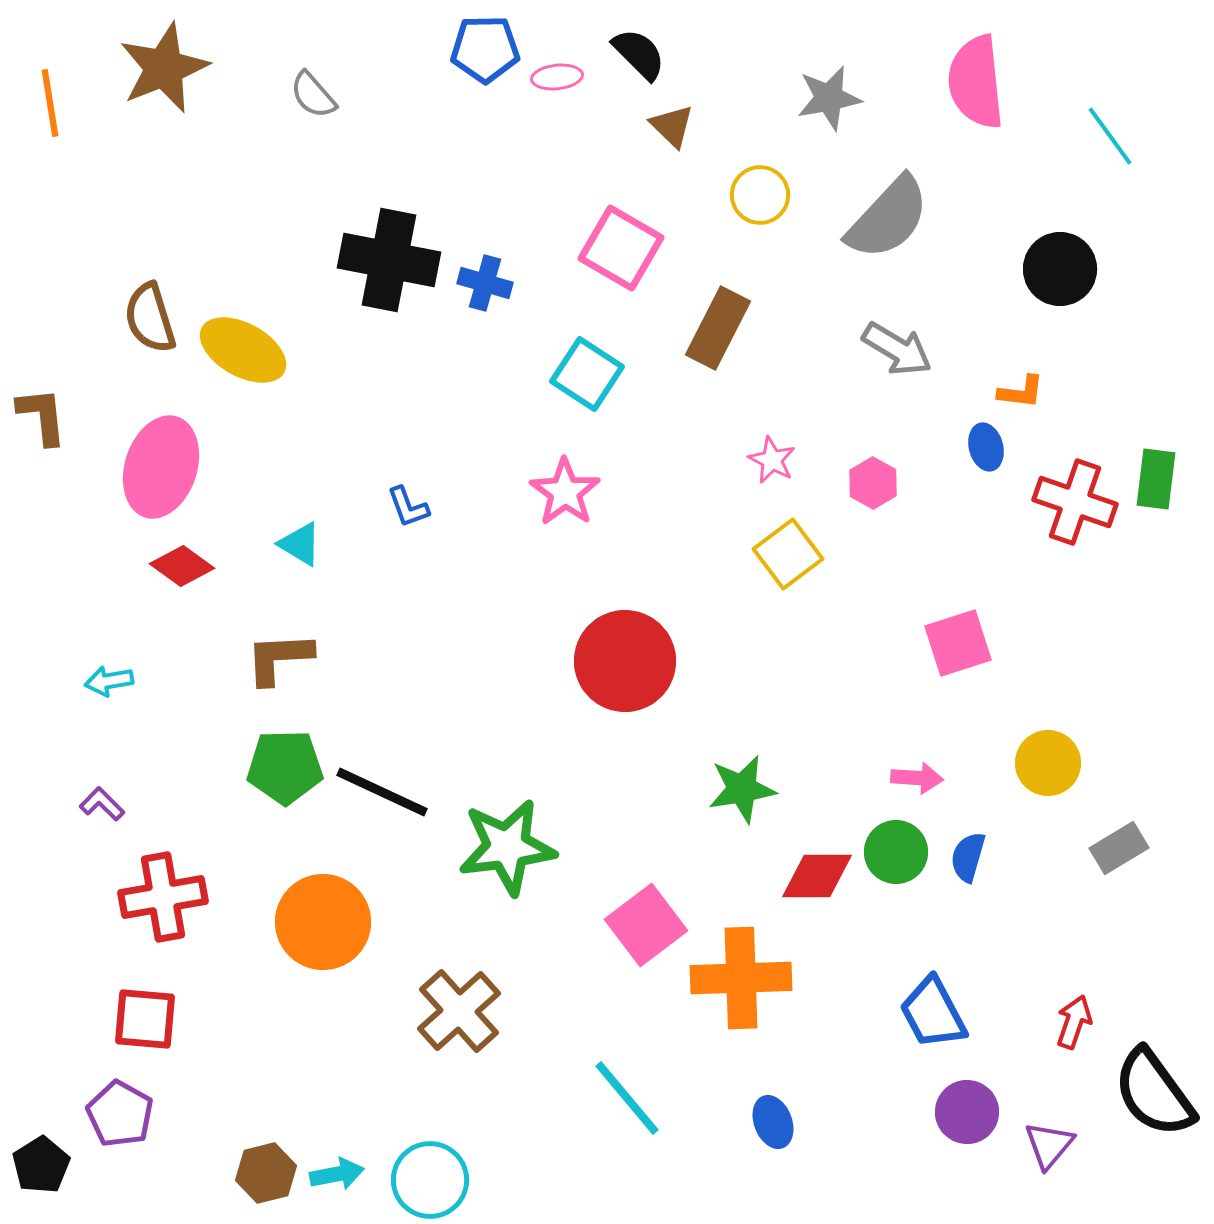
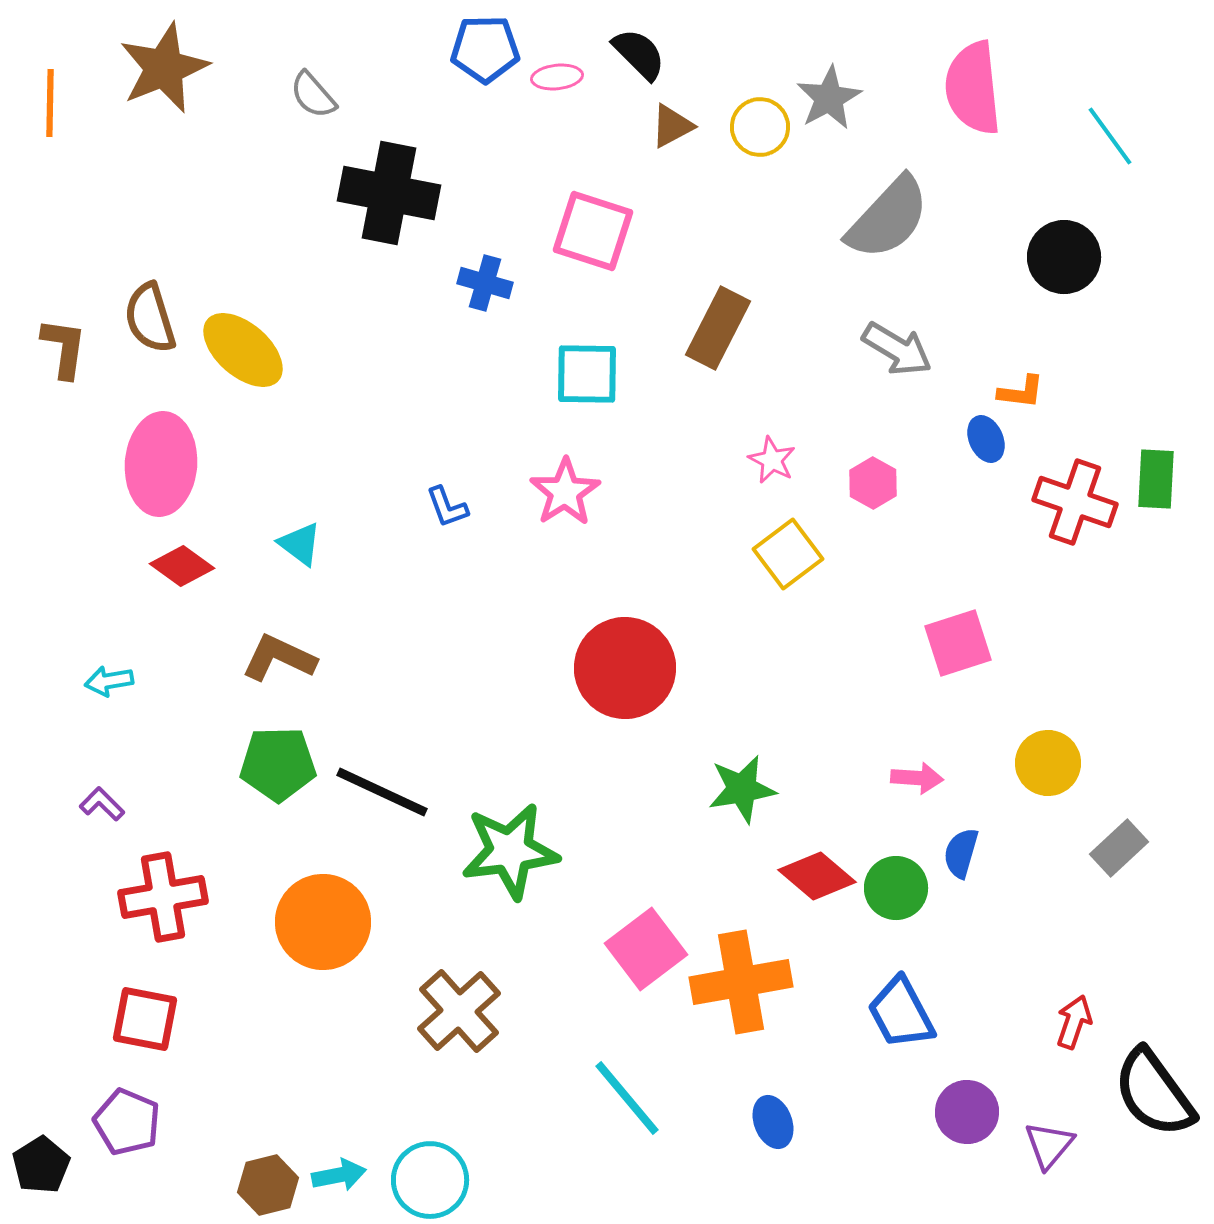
pink semicircle at (976, 82): moved 3 px left, 6 px down
gray star at (829, 98): rotated 18 degrees counterclockwise
orange line at (50, 103): rotated 10 degrees clockwise
brown triangle at (672, 126): rotated 48 degrees clockwise
yellow circle at (760, 195): moved 68 px up
pink square at (621, 248): moved 28 px left, 17 px up; rotated 12 degrees counterclockwise
black cross at (389, 260): moved 67 px up
black circle at (1060, 269): moved 4 px right, 12 px up
yellow ellipse at (243, 350): rotated 12 degrees clockwise
cyan square at (587, 374): rotated 32 degrees counterclockwise
brown L-shape at (42, 416): moved 22 px right, 68 px up; rotated 14 degrees clockwise
blue ellipse at (986, 447): moved 8 px up; rotated 9 degrees counterclockwise
pink ellipse at (161, 467): moved 3 px up; rotated 14 degrees counterclockwise
green rectangle at (1156, 479): rotated 4 degrees counterclockwise
pink star at (565, 492): rotated 4 degrees clockwise
blue L-shape at (408, 507): moved 39 px right
cyan triangle at (300, 544): rotated 6 degrees clockwise
brown L-shape at (279, 658): rotated 28 degrees clockwise
red circle at (625, 661): moved 7 px down
green pentagon at (285, 767): moved 7 px left, 3 px up
green star at (507, 847): moved 3 px right, 4 px down
gray rectangle at (1119, 848): rotated 12 degrees counterclockwise
green circle at (896, 852): moved 36 px down
blue semicircle at (968, 857): moved 7 px left, 4 px up
red diamond at (817, 876): rotated 40 degrees clockwise
pink square at (646, 925): moved 24 px down
orange cross at (741, 978): moved 4 px down; rotated 8 degrees counterclockwise
blue trapezoid at (933, 1013): moved 32 px left
red square at (145, 1019): rotated 6 degrees clockwise
purple pentagon at (120, 1114): moved 7 px right, 8 px down; rotated 6 degrees counterclockwise
brown hexagon at (266, 1173): moved 2 px right, 12 px down
cyan arrow at (337, 1174): moved 2 px right, 1 px down
